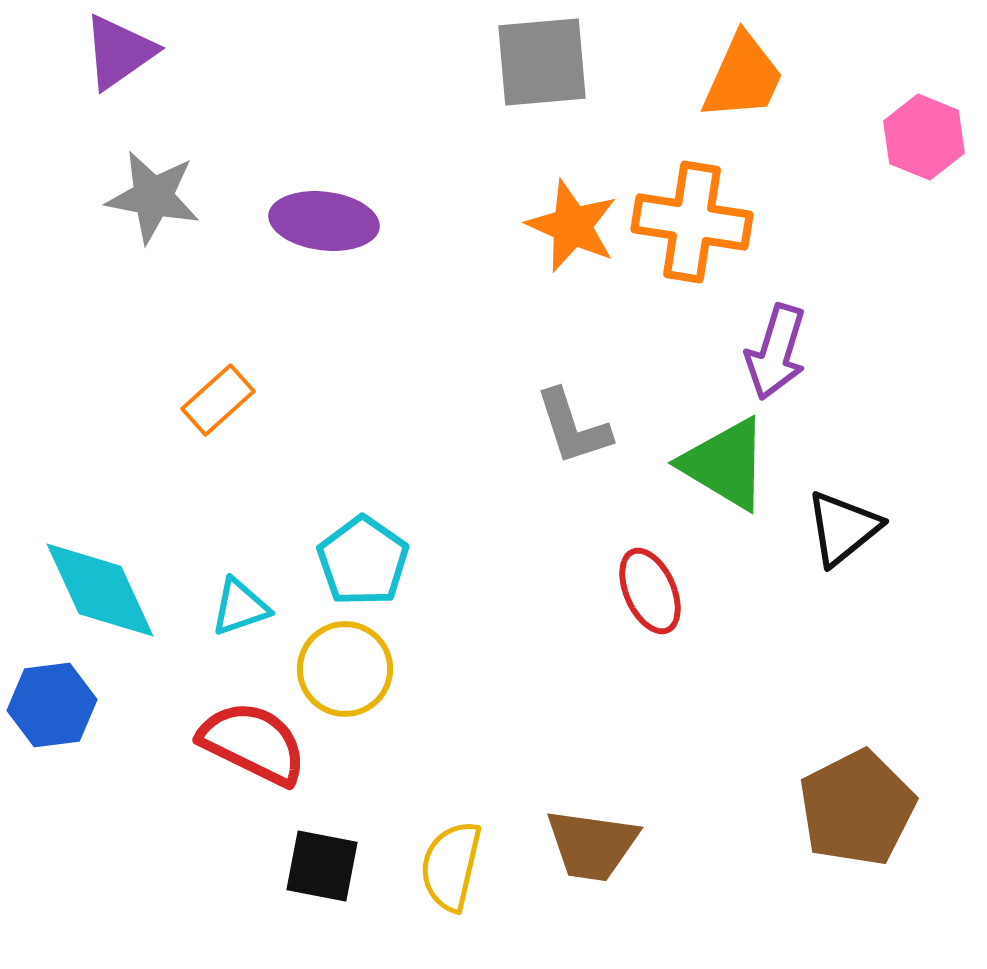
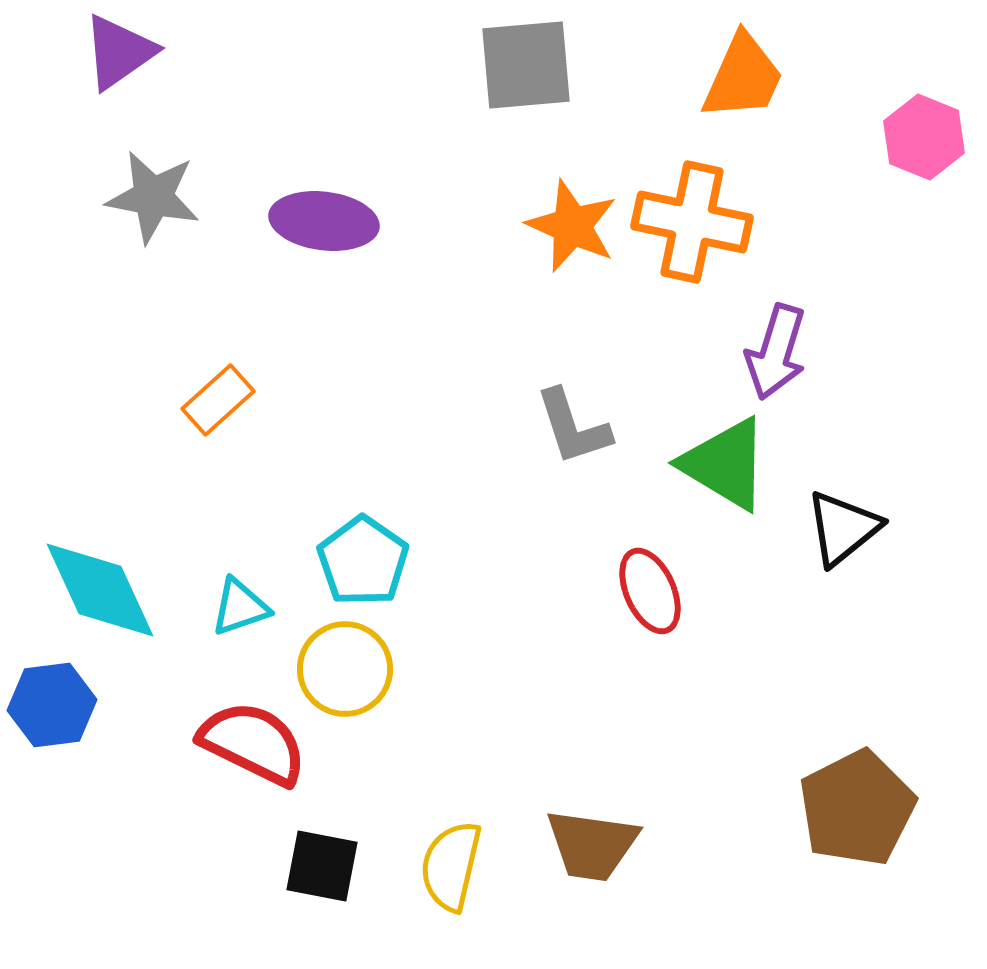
gray square: moved 16 px left, 3 px down
orange cross: rotated 3 degrees clockwise
